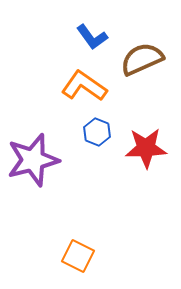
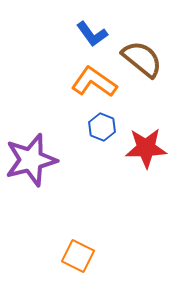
blue L-shape: moved 3 px up
brown semicircle: rotated 63 degrees clockwise
orange L-shape: moved 10 px right, 4 px up
blue hexagon: moved 5 px right, 5 px up
purple star: moved 2 px left
